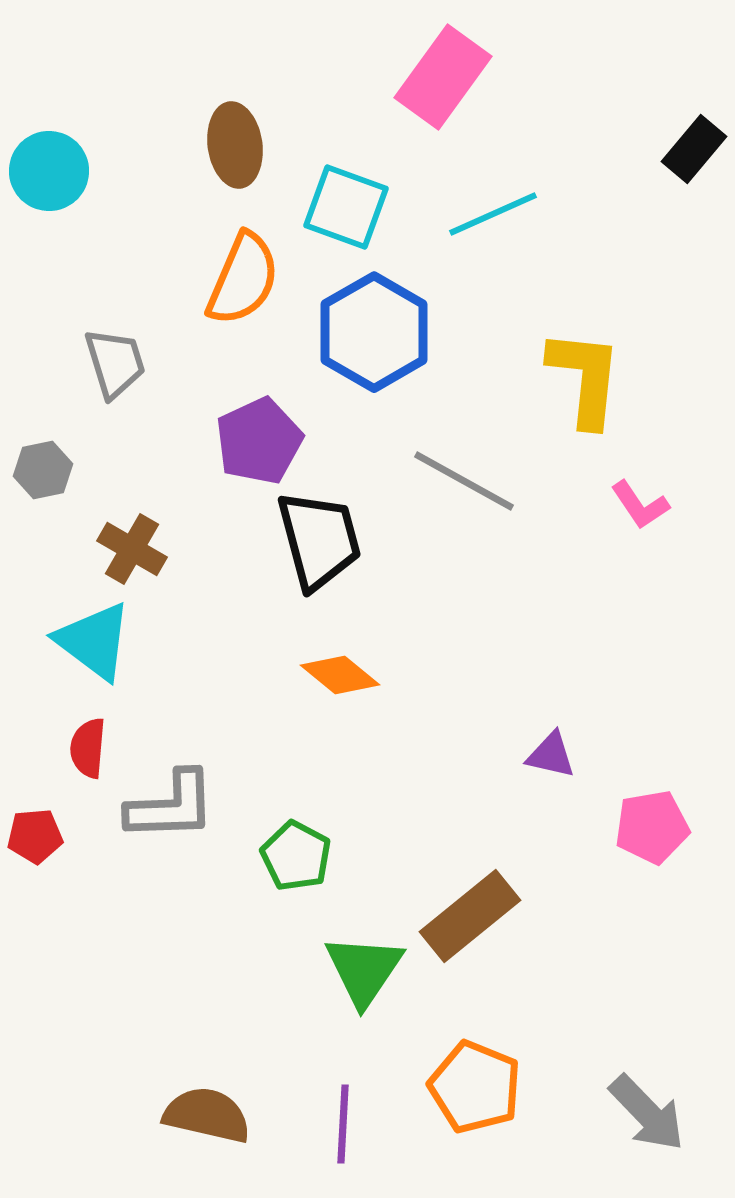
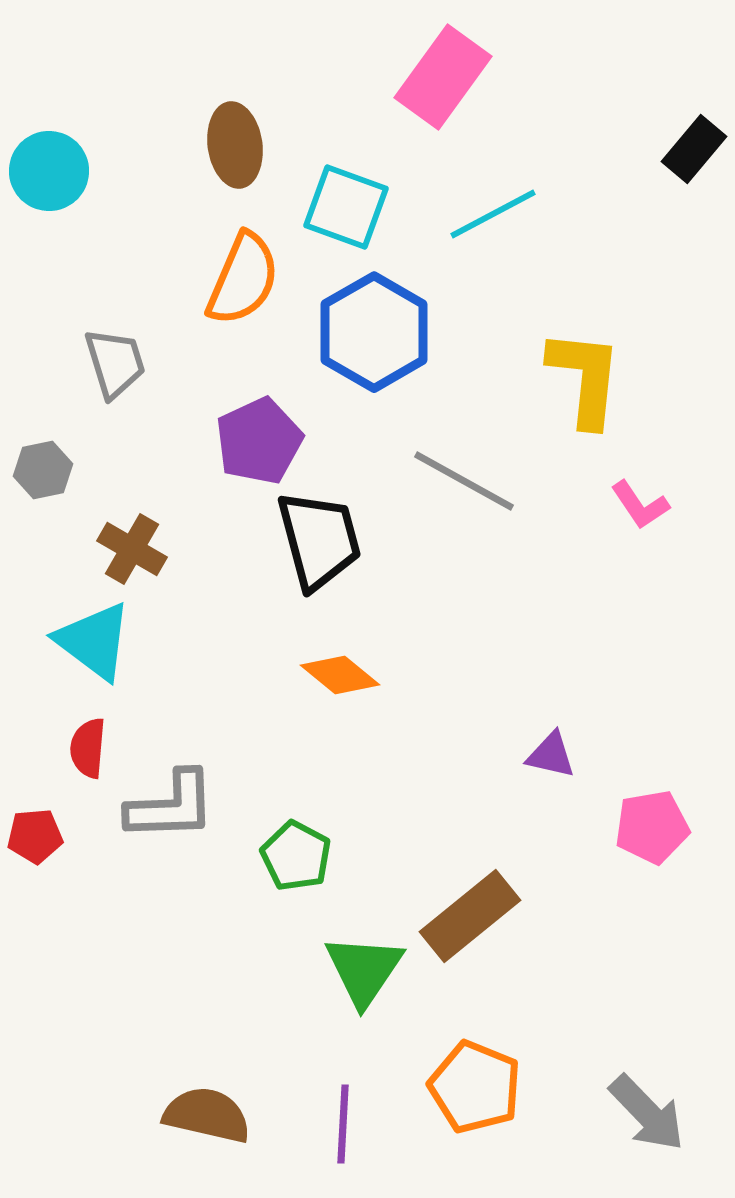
cyan line: rotated 4 degrees counterclockwise
